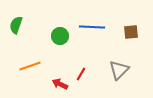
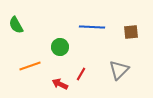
green semicircle: rotated 48 degrees counterclockwise
green circle: moved 11 px down
